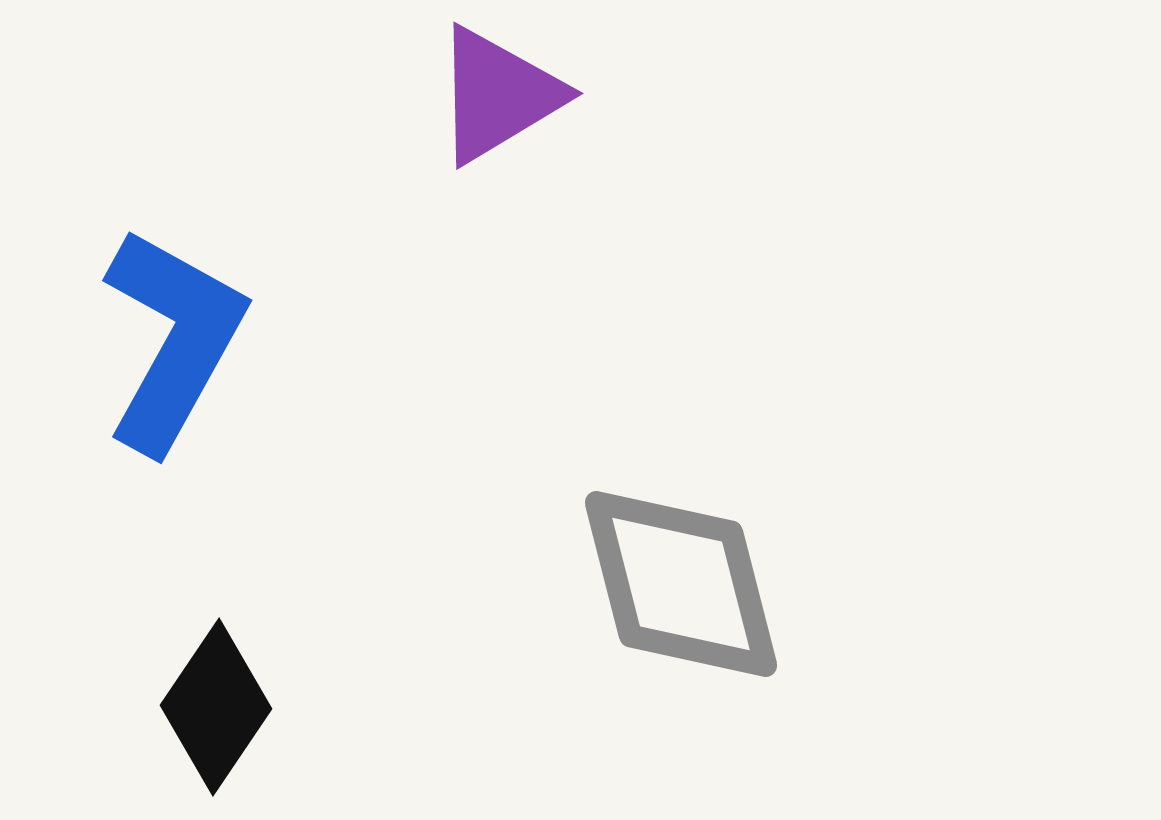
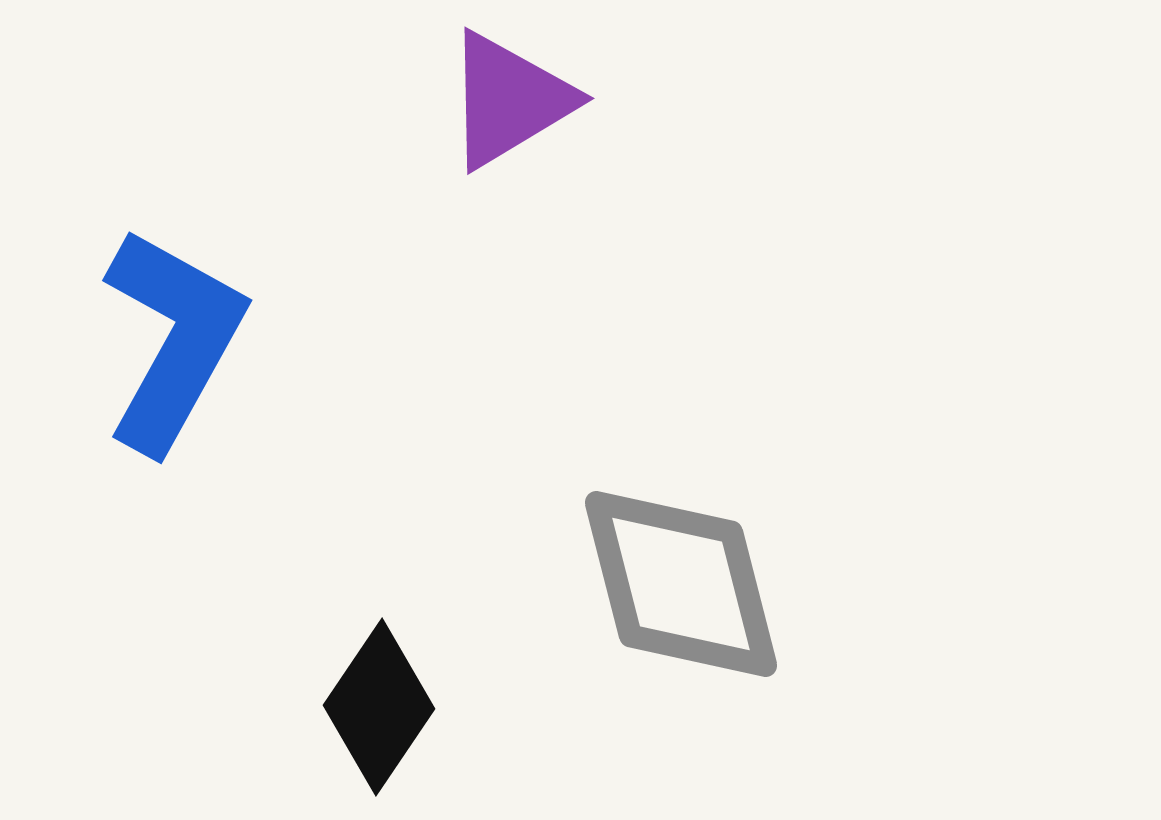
purple triangle: moved 11 px right, 5 px down
black diamond: moved 163 px right
